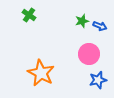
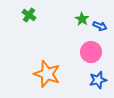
green star: moved 2 px up; rotated 24 degrees counterclockwise
pink circle: moved 2 px right, 2 px up
orange star: moved 6 px right, 1 px down; rotated 8 degrees counterclockwise
